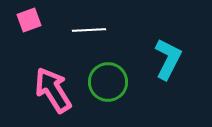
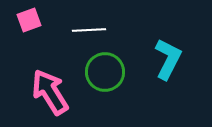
green circle: moved 3 px left, 10 px up
pink arrow: moved 3 px left, 2 px down
